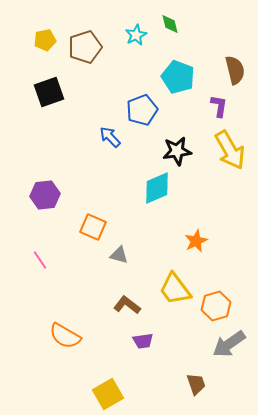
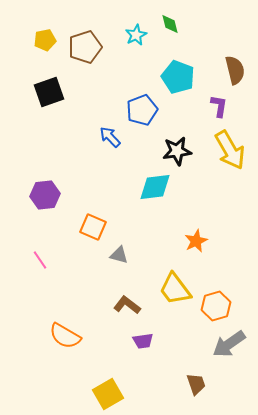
cyan diamond: moved 2 px left, 1 px up; rotated 16 degrees clockwise
